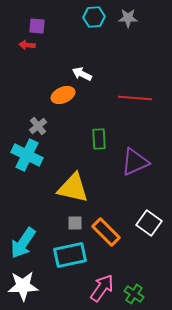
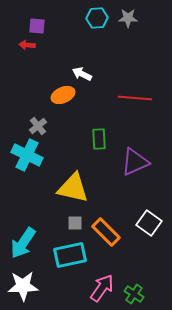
cyan hexagon: moved 3 px right, 1 px down
